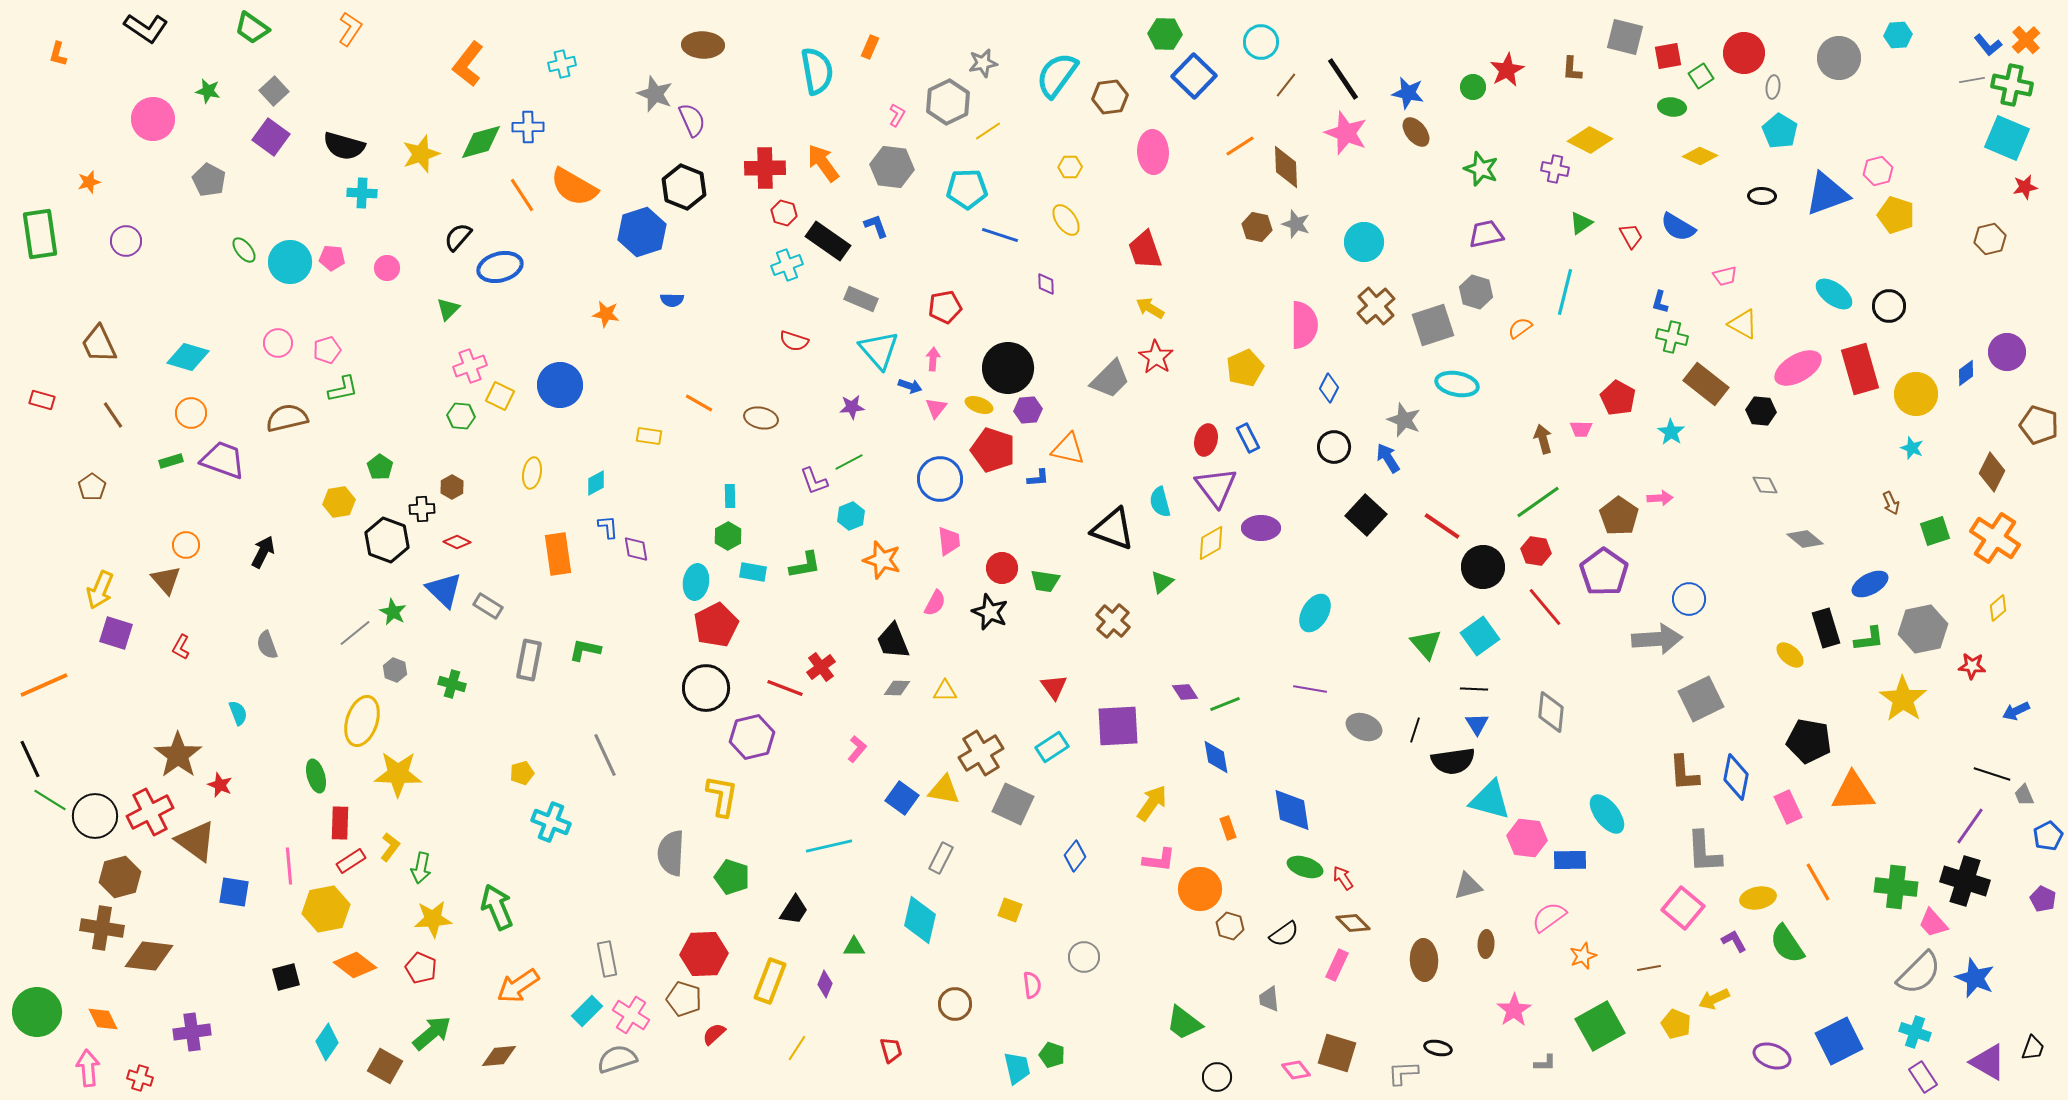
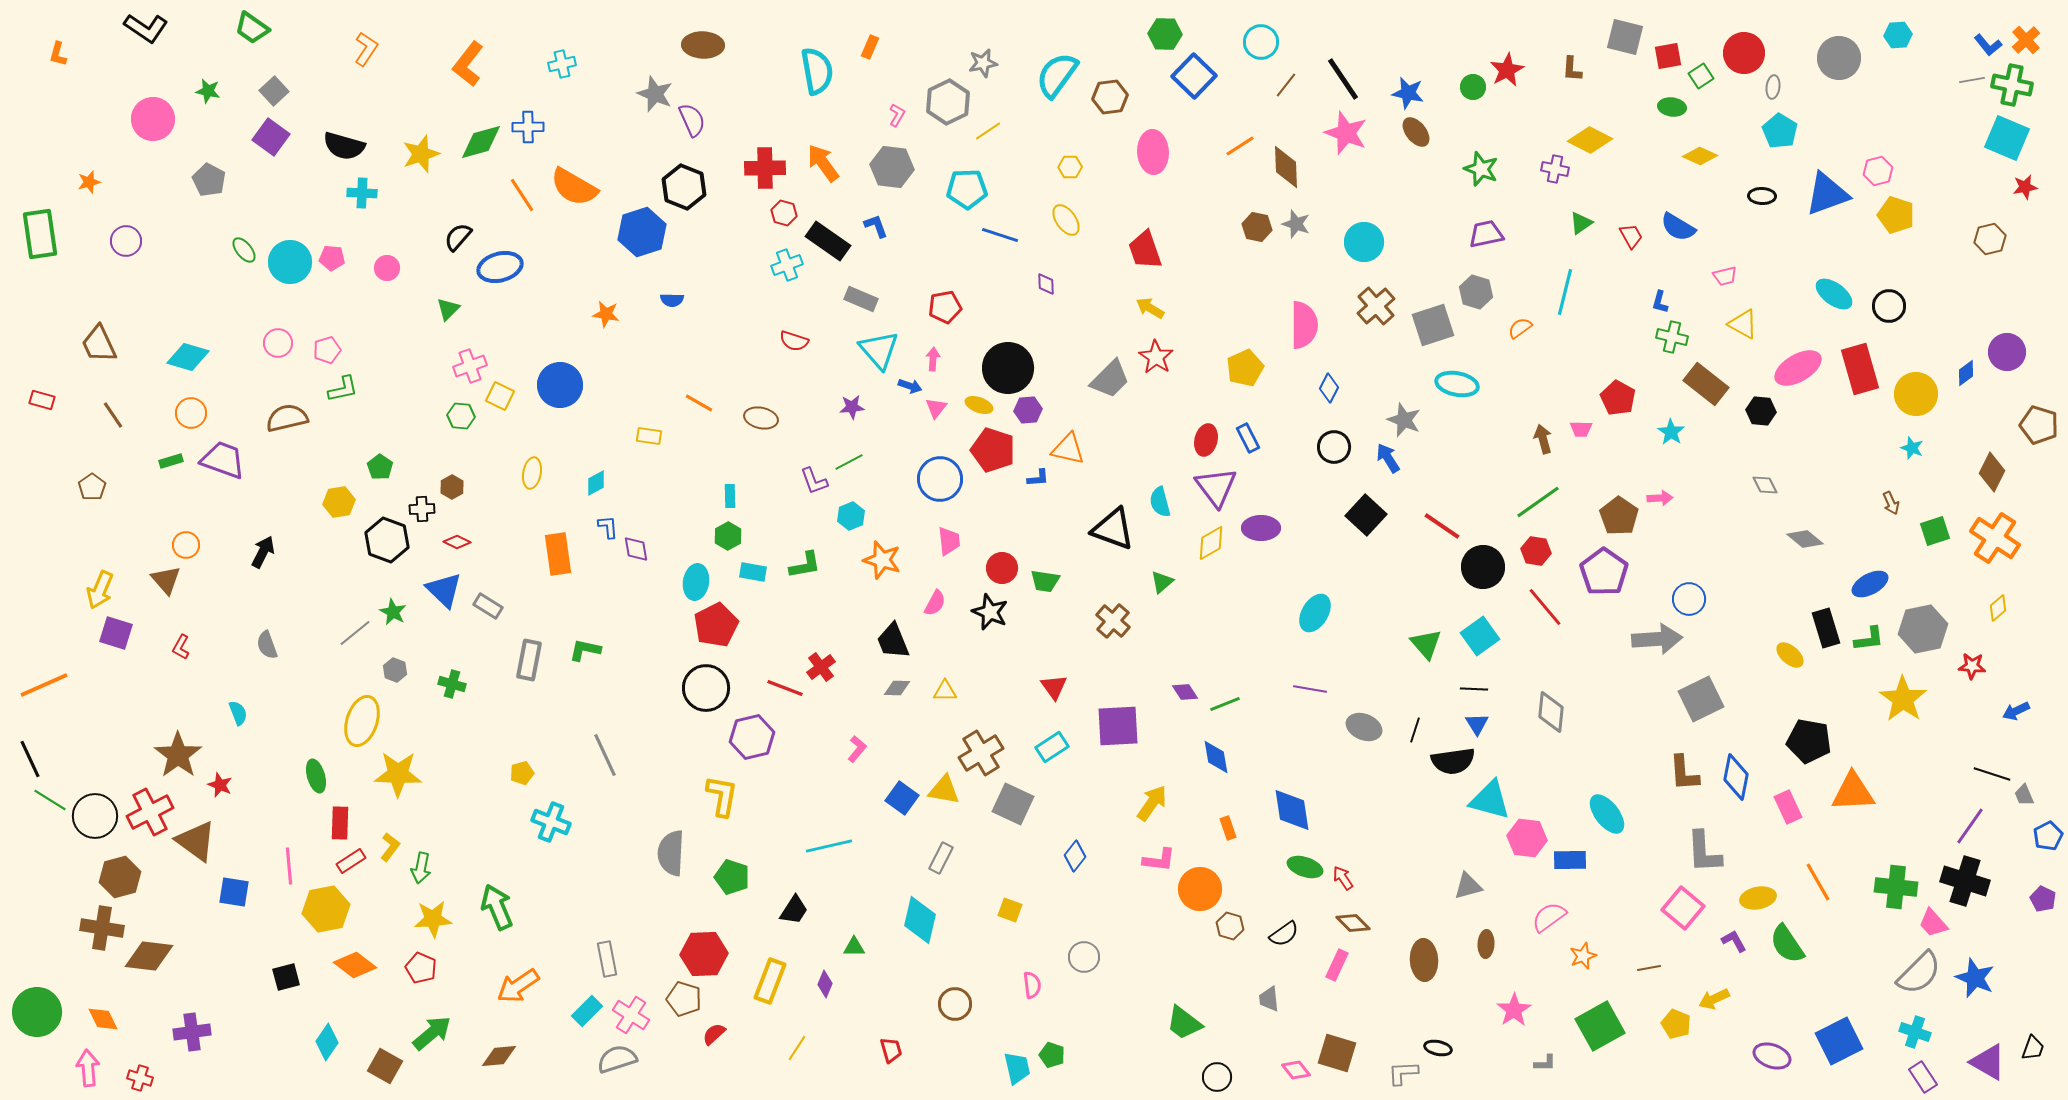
orange L-shape at (350, 29): moved 16 px right, 20 px down
